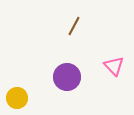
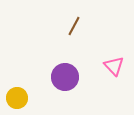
purple circle: moved 2 px left
